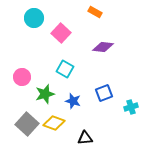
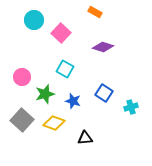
cyan circle: moved 2 px down
purple diamond: rotated 10 degrees clockwise
blue square: rotated 36 degrees counterclockwise
gray square: moved 5 px left, 4 px up
